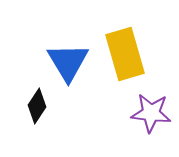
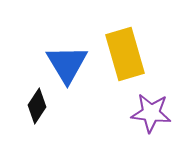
blue triangle: moved 1 px left, 2 px down
